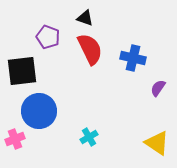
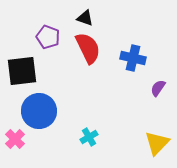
red semicircle: moved 2 px left, 1 px up
pink cross: rotated 24 degrees counterclockwise
yellow triangle: rotated 40 degrees clockwise
